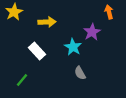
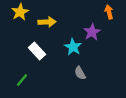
yellow star: moved 6 px right
